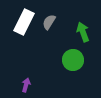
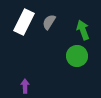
green arrow: moved 2 px up
green circle: moved 4 px right, 4 px up
purple arrow: moved 1 px left, 1 px down; rotated 16 degrees counterclockwise
